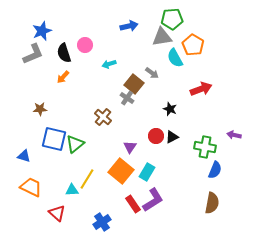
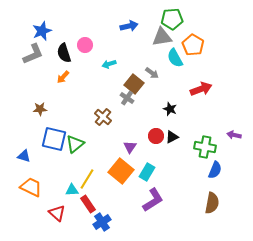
red rectangle: moved 45 px left
